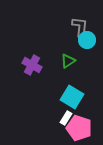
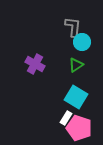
gray L-shape: moved 7 px left
cyan circle: moved 5 px left, 2 px down
green triangle: moved 8 px right, 4 px down
purple cross: moved 3 px right, 1 px up
cyan square: moved 4 px right
